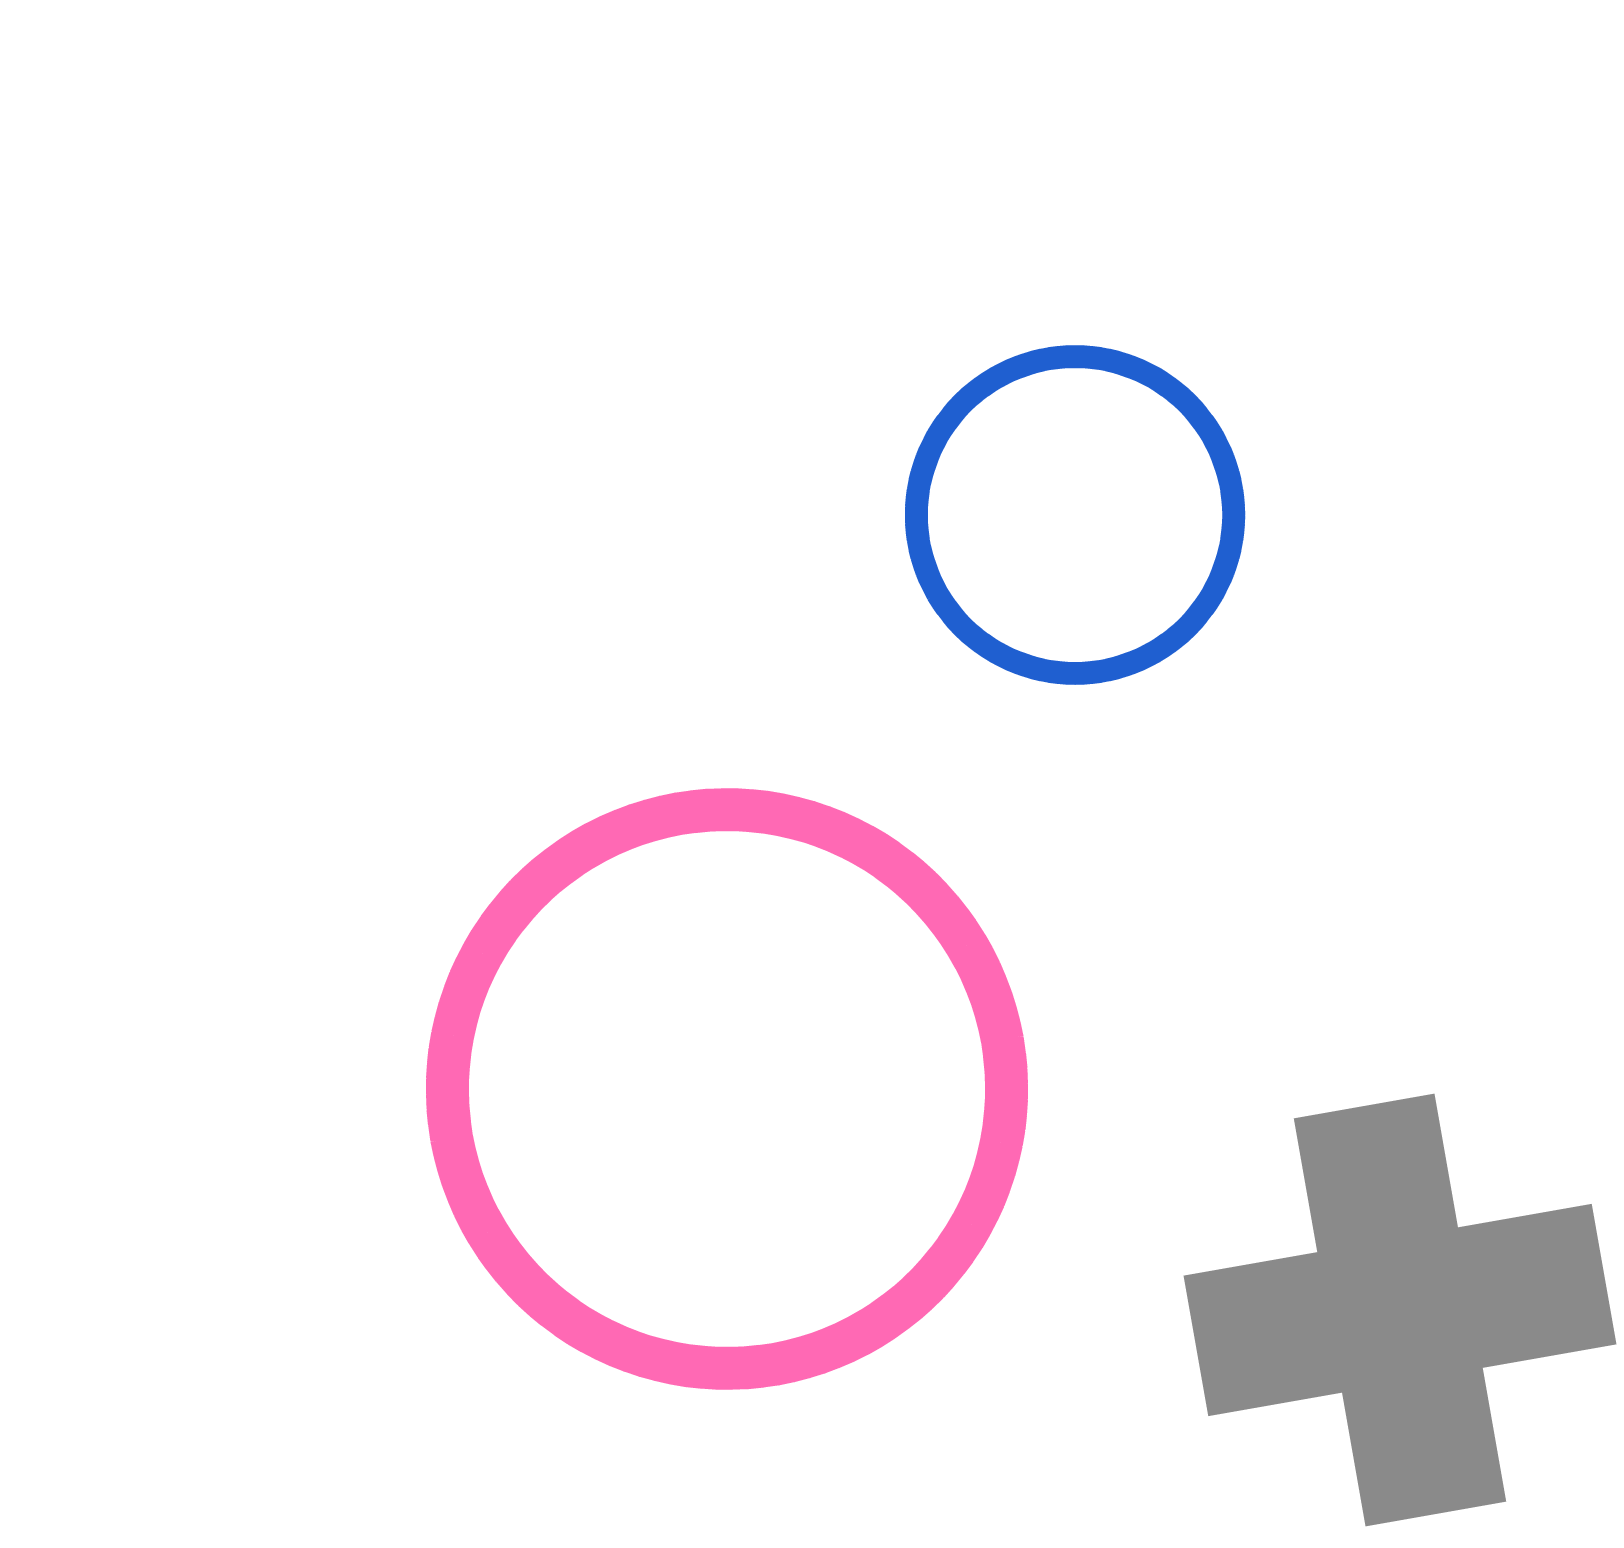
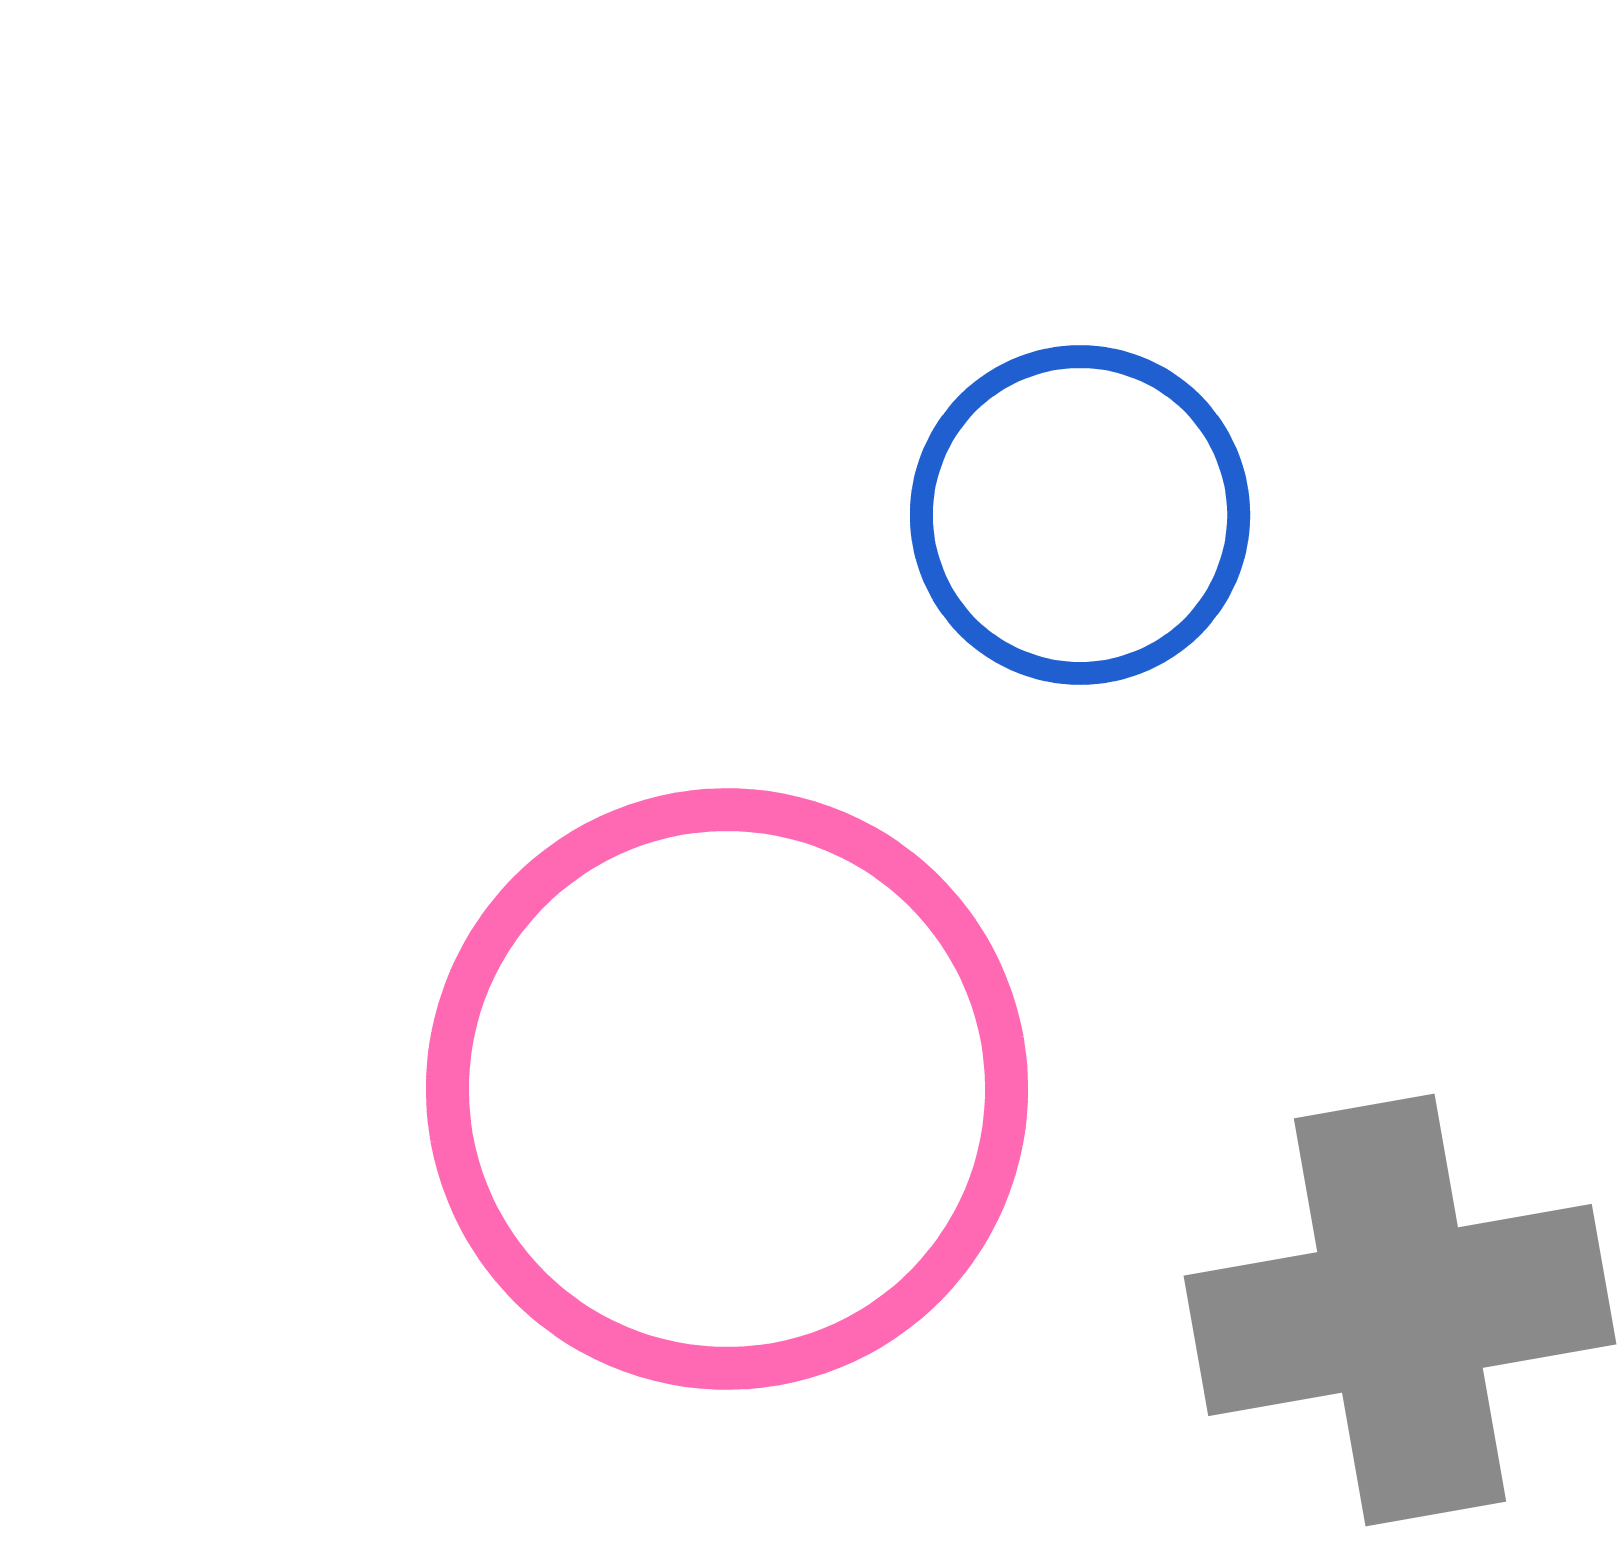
blue circle: moved 5 px right
